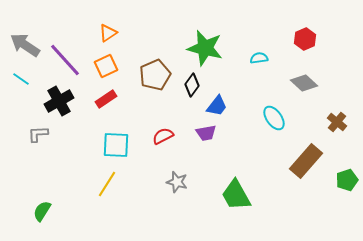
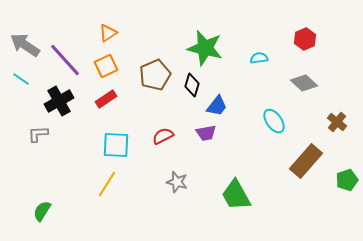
black diamond: rotated 20 degrees counterclockwise
cyan ellipse: moved 3 px down
